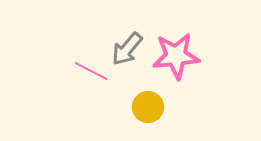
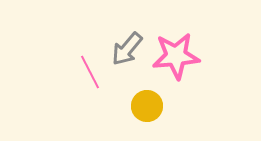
pink line: moved 1 px left, 1 px down; rotated 36 degrees clockwise
yellow circle: moved 1 px left, 1 px up
